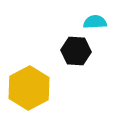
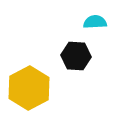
black hexagon: moved 5 px down
